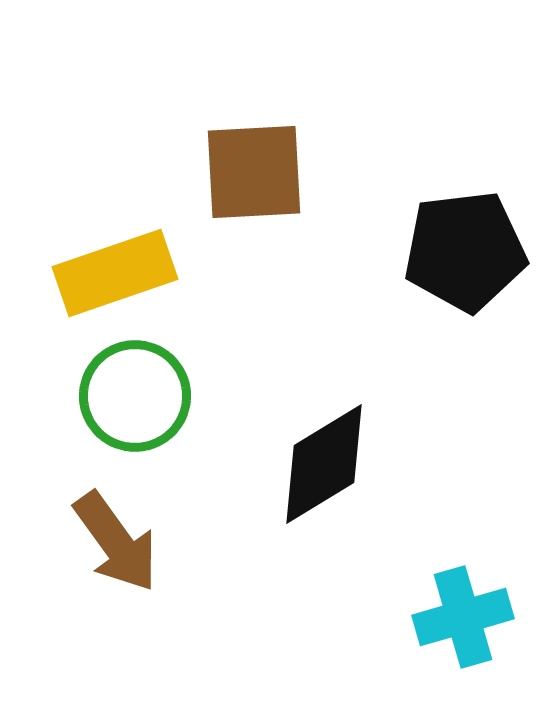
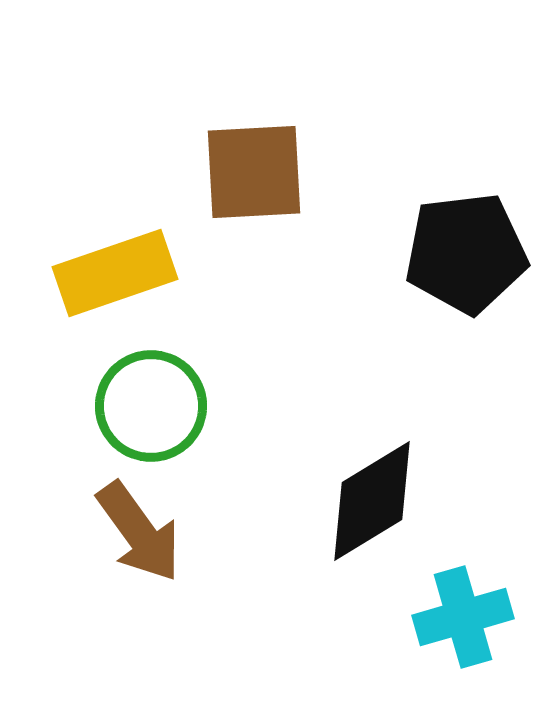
black pentagon: moved 1 px right, 2 px down
green circle: moved 16 px right, 10 px down
black diamond: moved 48 px right, 37 px down
brown arrow: moved 23 px right, 10 px up
